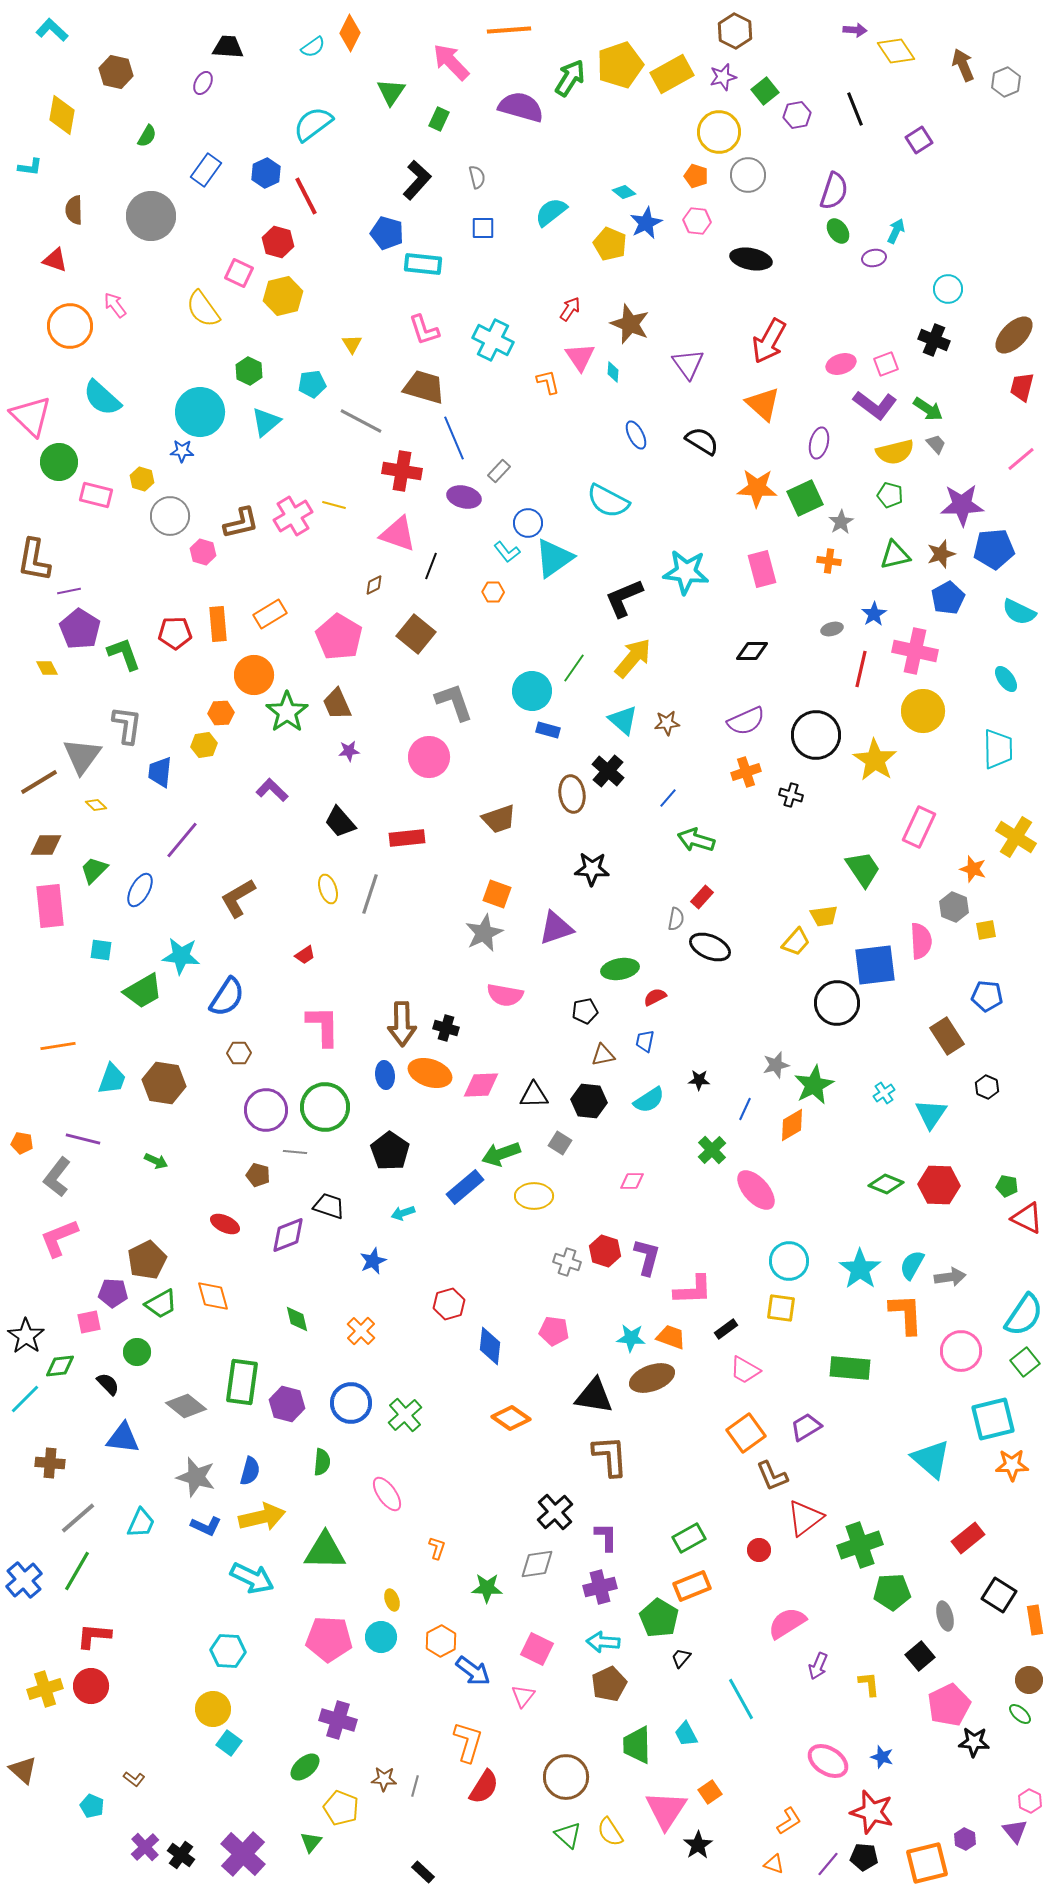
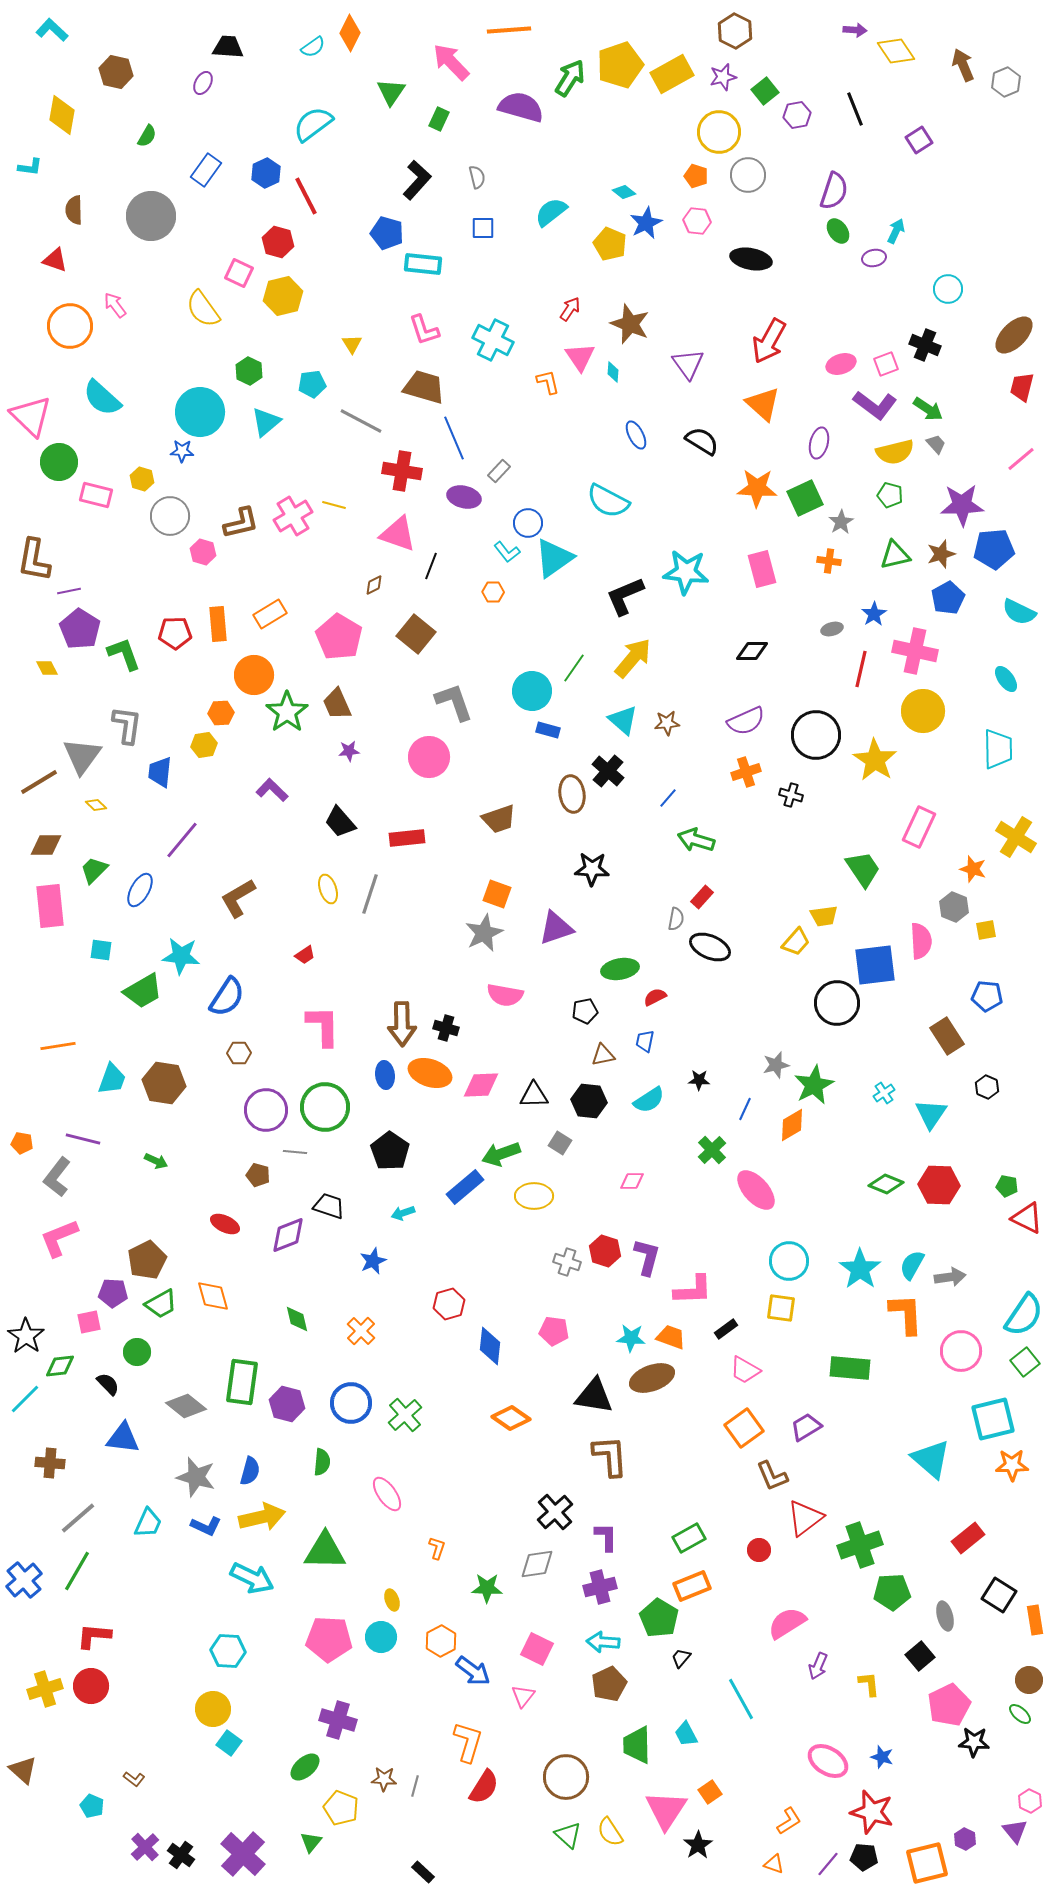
black cross at (934, 340): moved 9 px left, 5 px down
black L-shape at (624, 598): moved 1 px right, 2 px up
orange square at (746, 1433): moved 2 px left, 5 px up
cyan trapezoid at (141, 1523): moved 7 px right
